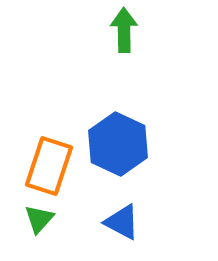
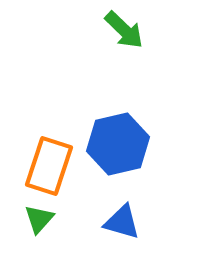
green arrow: rotated 135 degrees clockwise
blue hexagon: rotated 22 degrees clockwise
blue triangle: rotated 12 degrees counterclockwise
